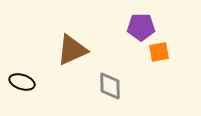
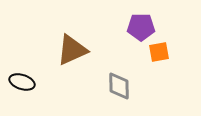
gray diamond: moved 9 px right
